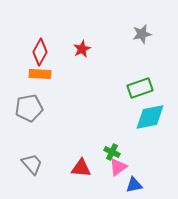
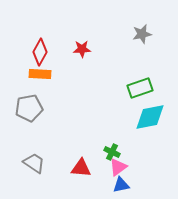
red star: rotated 24 degrees clockwise
gray trapezoid: moved 2 px right, 1 px up; rotated 15 degrees counterclockwise
blue triangle: moved 13 px left
